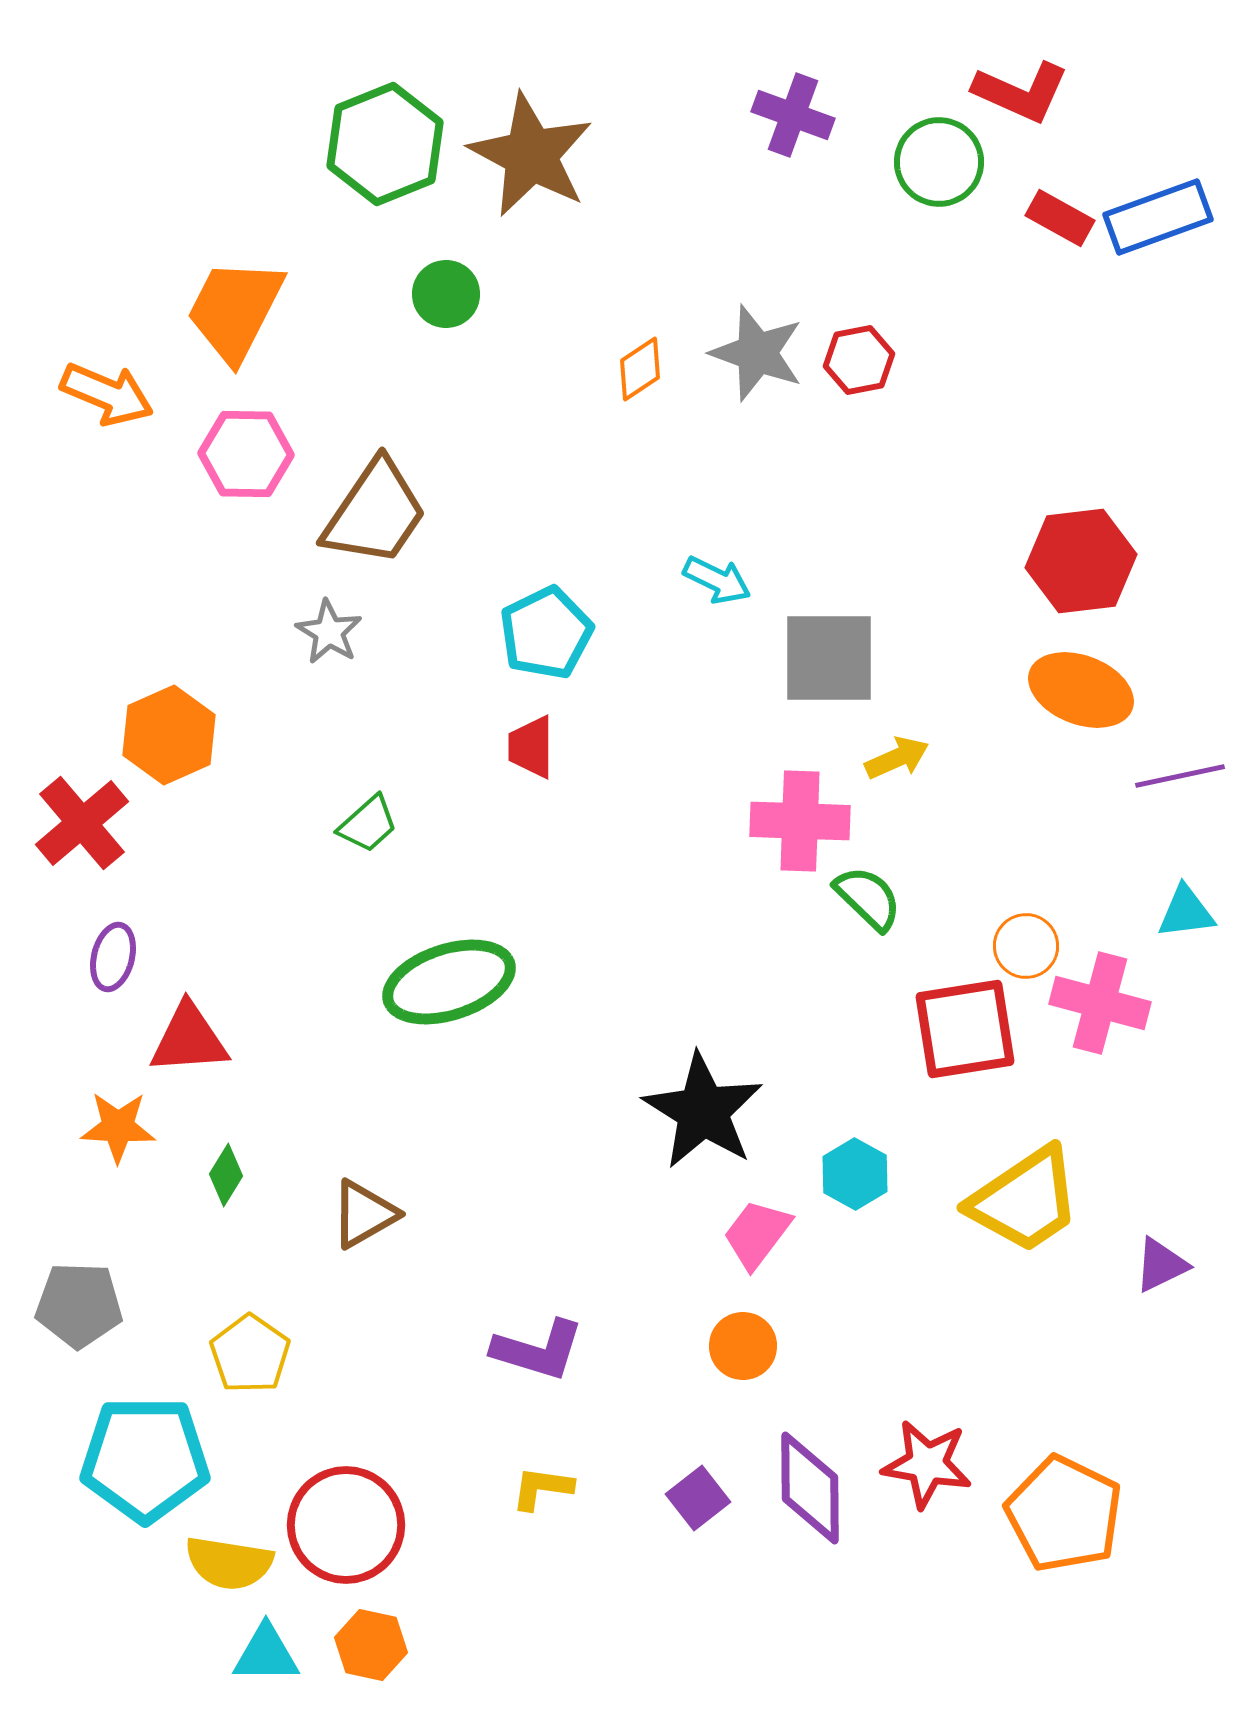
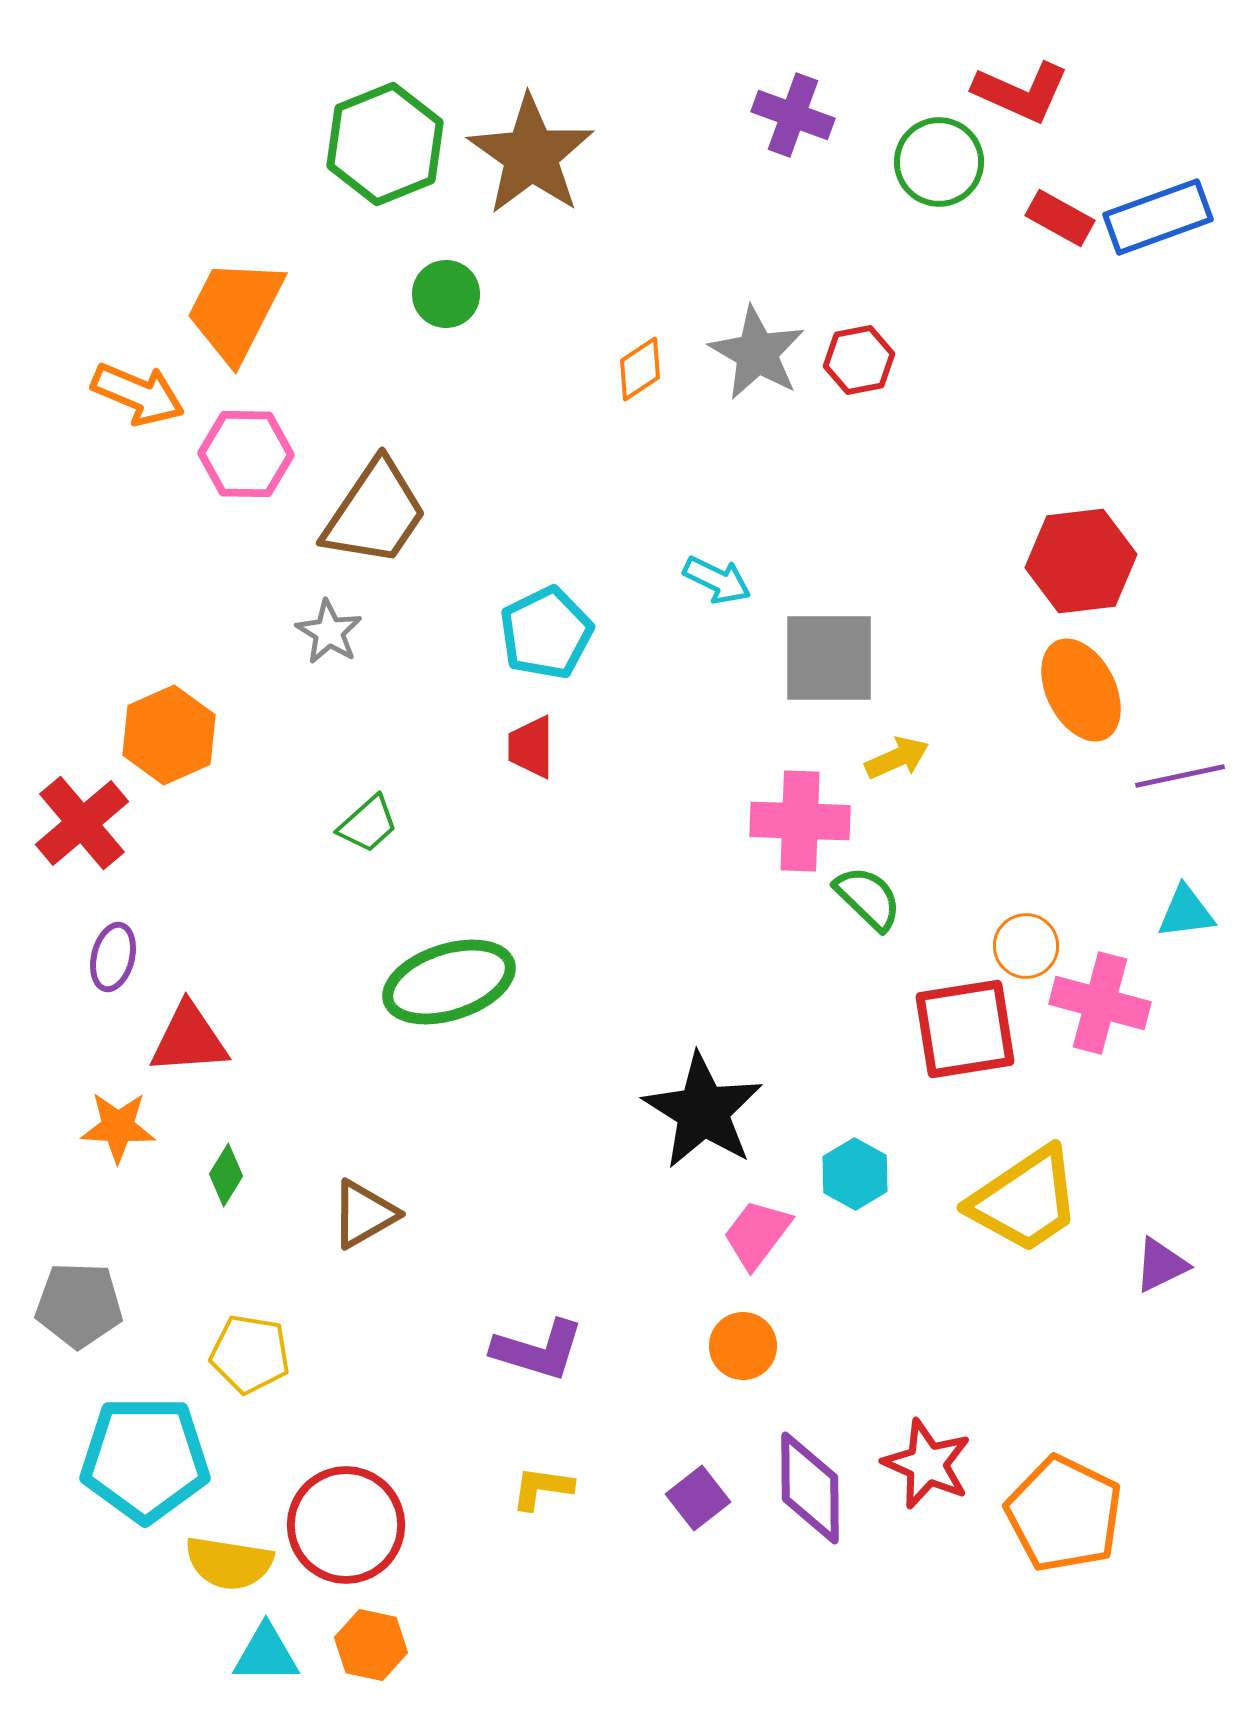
brown star at (531, 155): rotated 7 degrees clockwise
gray star at (757, 353): rotated 10 degrees clockwise
orange arrow at (107, 394): moved 31 px right
orange ellipse at (1081, 690): rotated 42 degrees clockwise
yellow pentagon at (250, 1354): rotated 26 degrees counterclockwise
red star at (927, 1464): rotated 14 degrees clockwise
